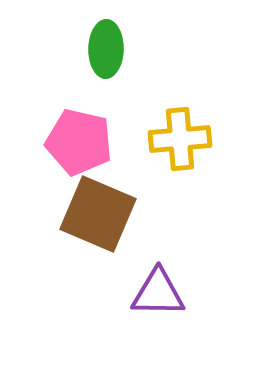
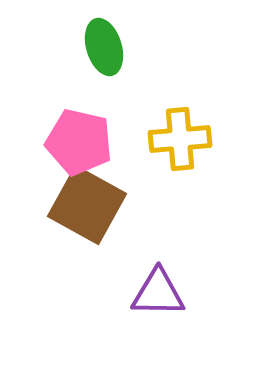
green ellipse: moved 2 px left, 2 px up; rotated 18 degrees counterclockwise
brown square: moved 11 px left, 9 px up; rotated 6 degrees clockwise
